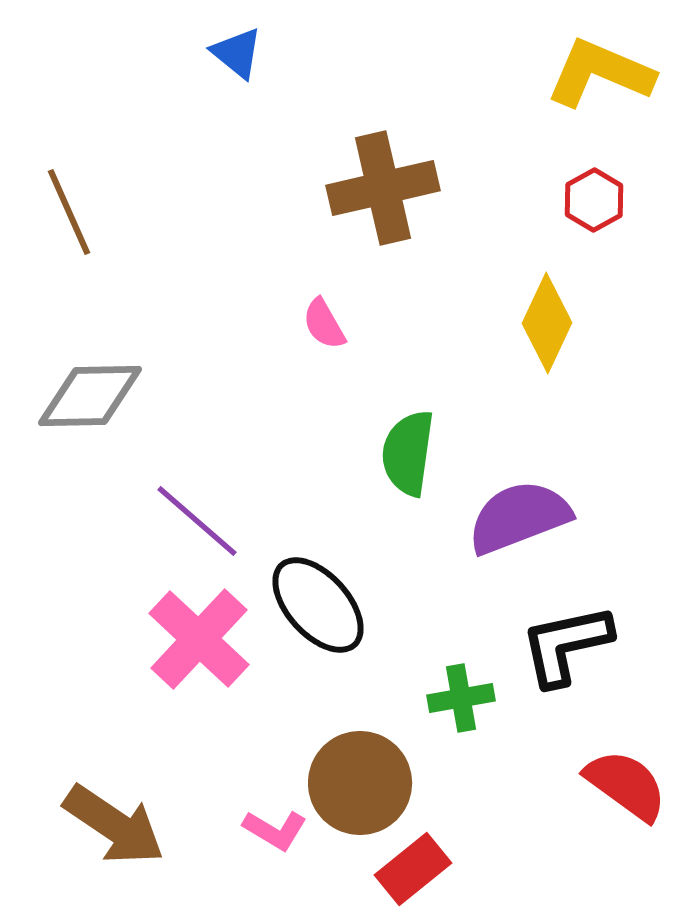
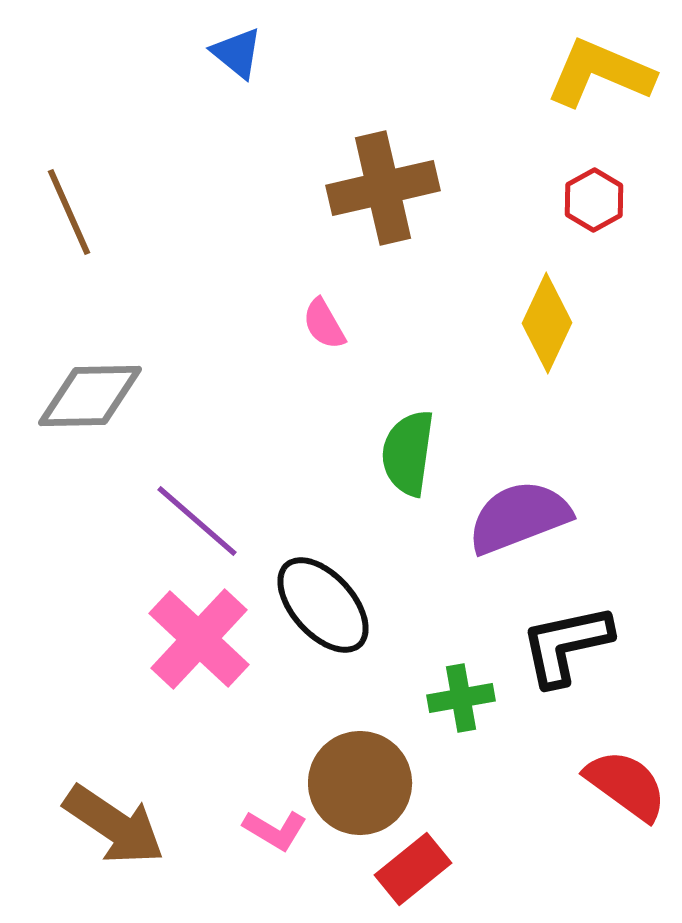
black ellipse: moved 5 px right
